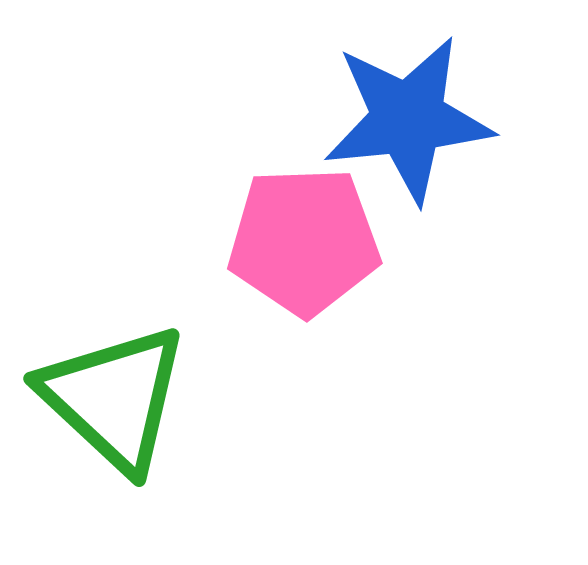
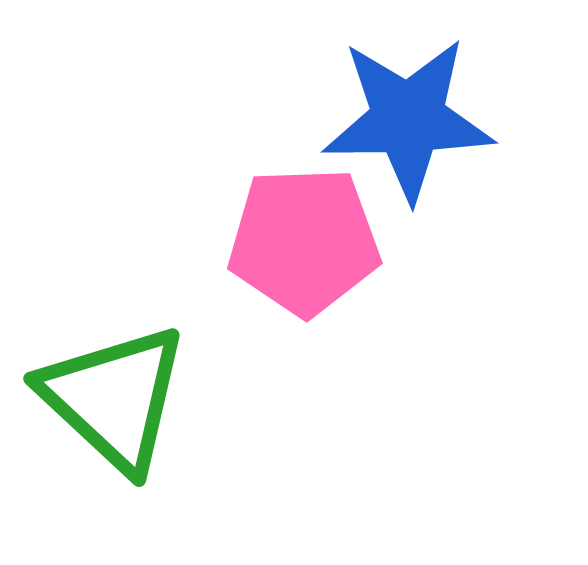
blue star: rotated 5 degrees clockwise
